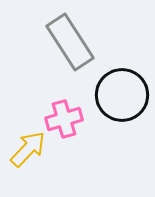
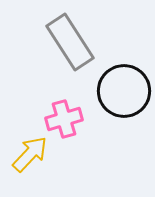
black circle: moved 2 px right, 4 px up
yellow arrow: moved 2 px right, 5 px down
